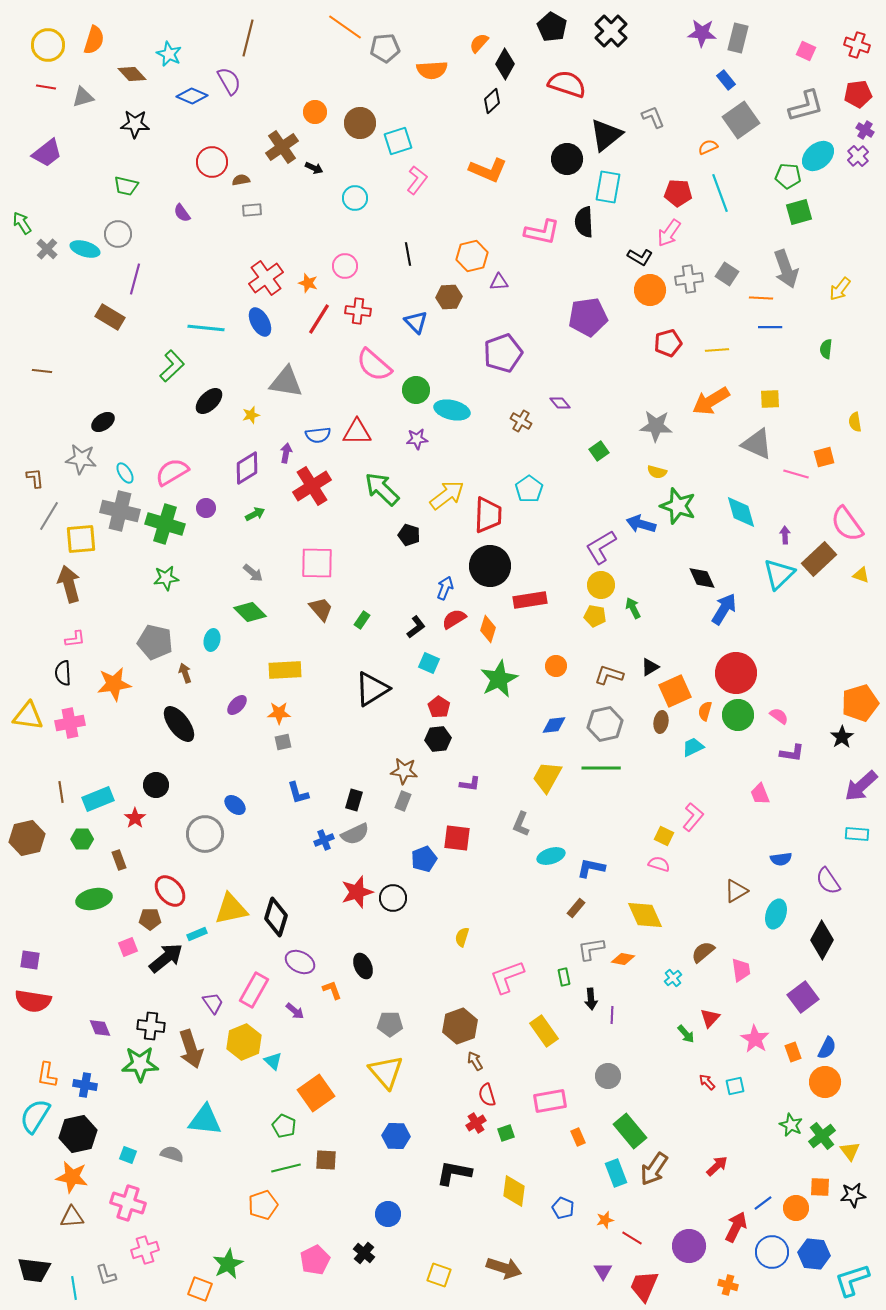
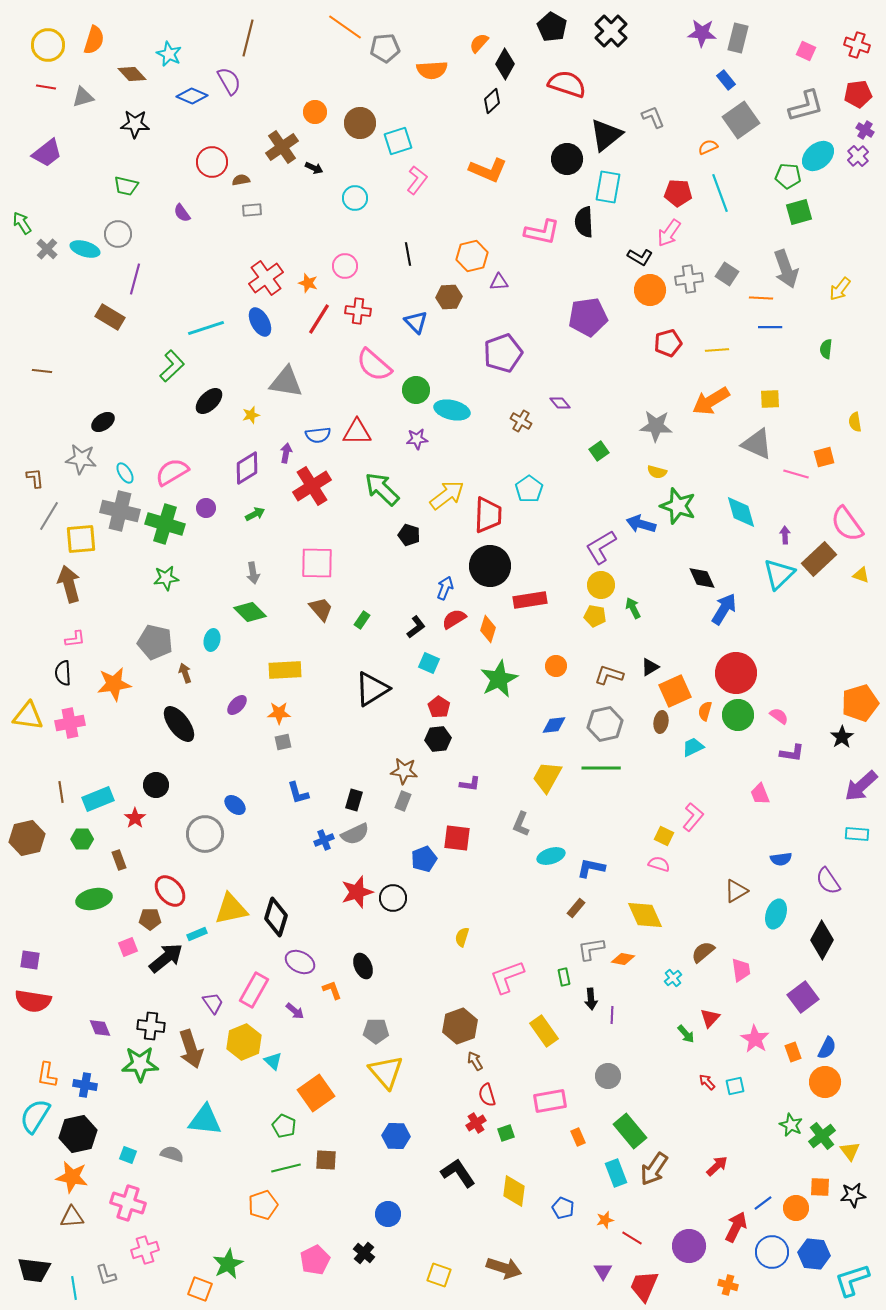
cyan line at (206, 328): rotated 24 degrees counterclockwise
gray arrow at (253, 573): rotated 40 degrees clockwise
gray pentagon at (390, 1024): moved 14 px left, 7 px down
black L-shape at (454, 1173): moved 4 px right; rotated 45 degrees clockwise
